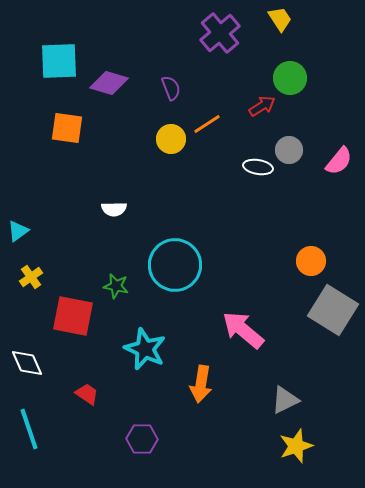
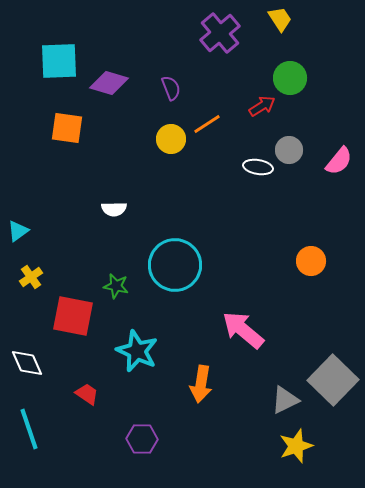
gray square: moved 70 px down; rotated 12 degrees clockwise
cyan star: moved 8 px left, 2 px down
